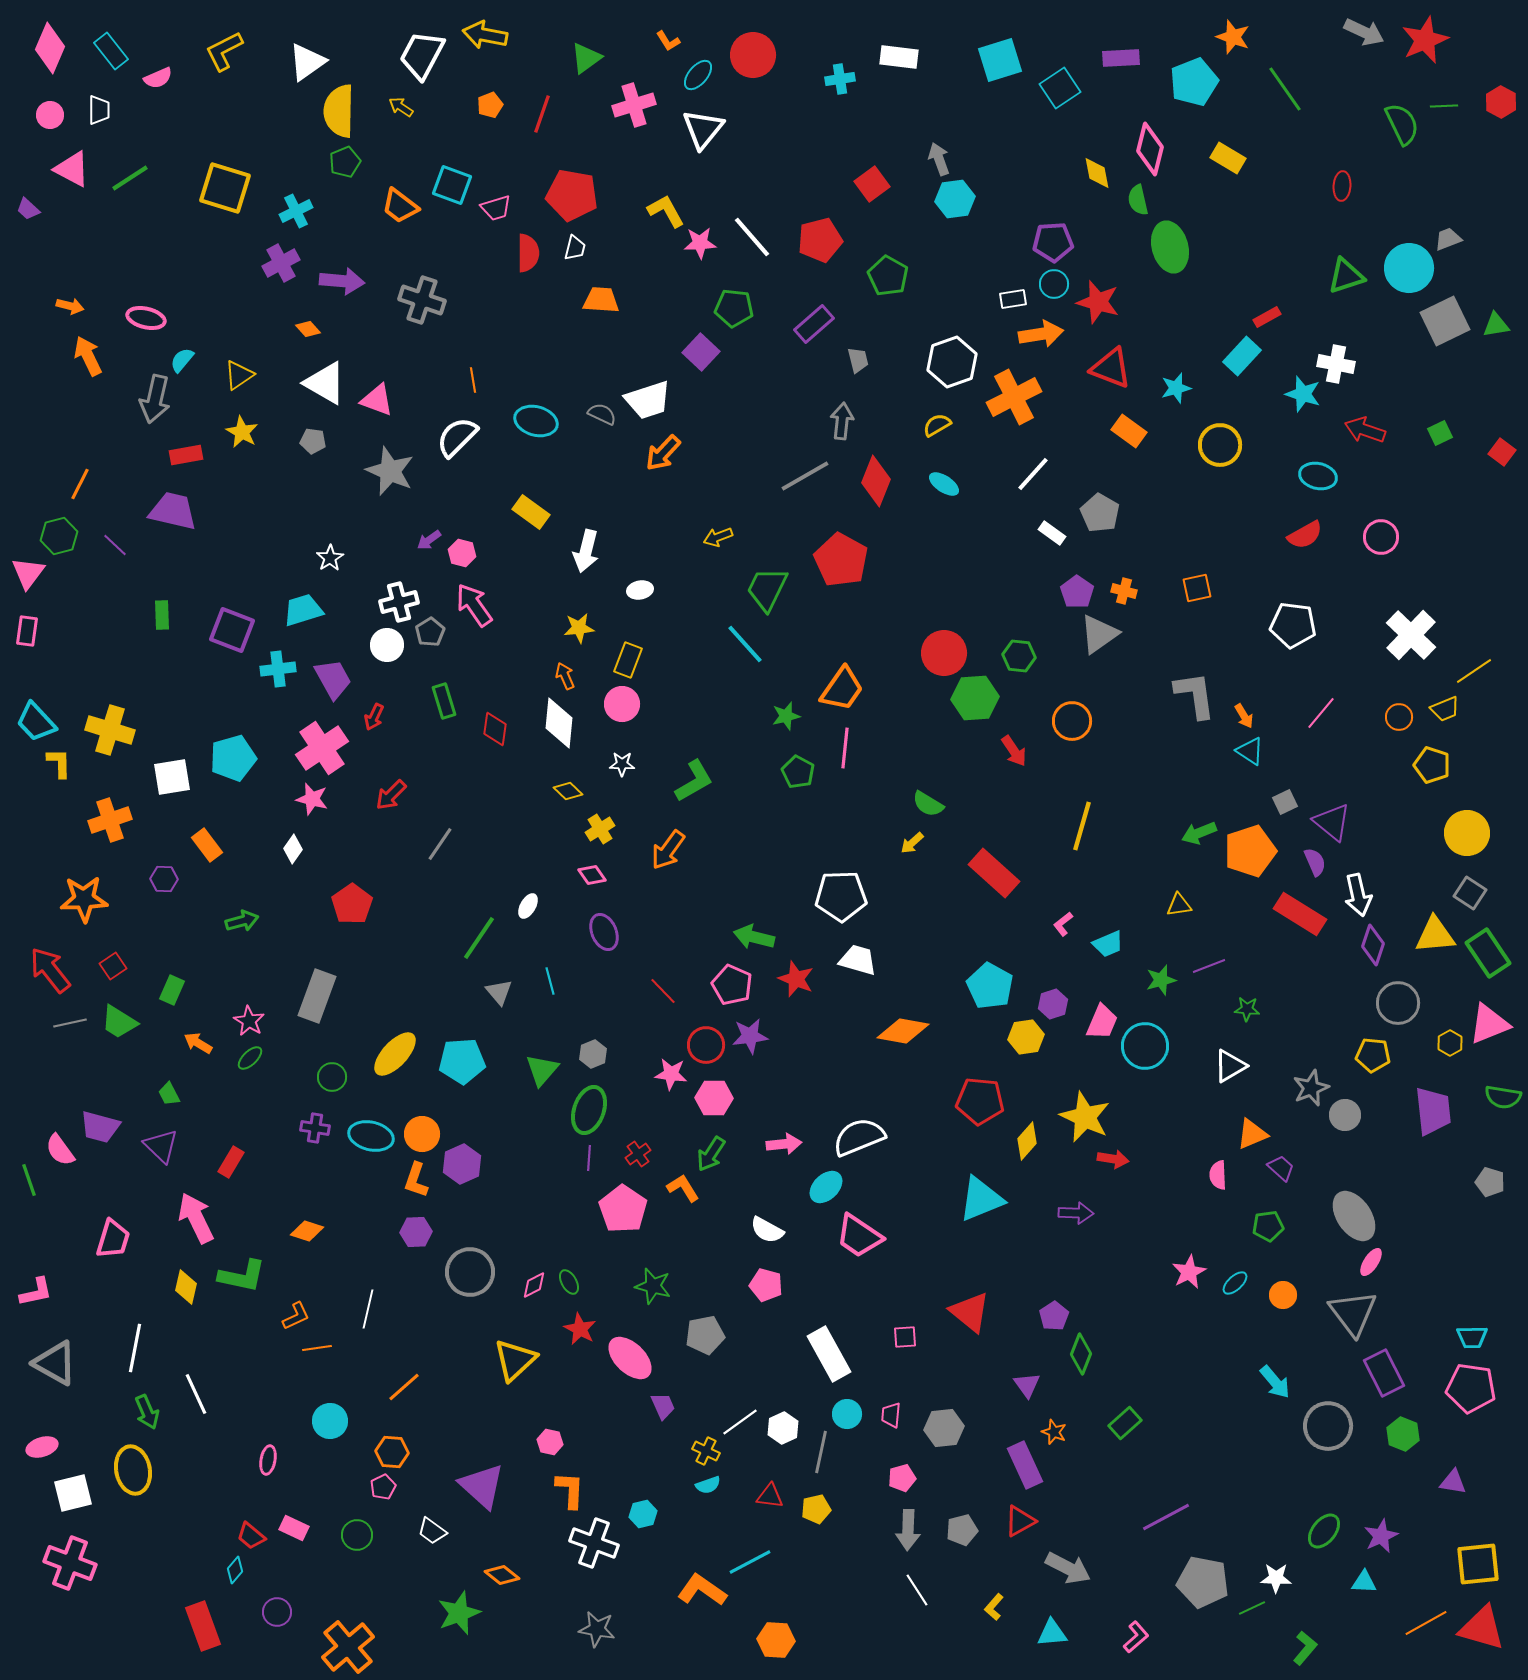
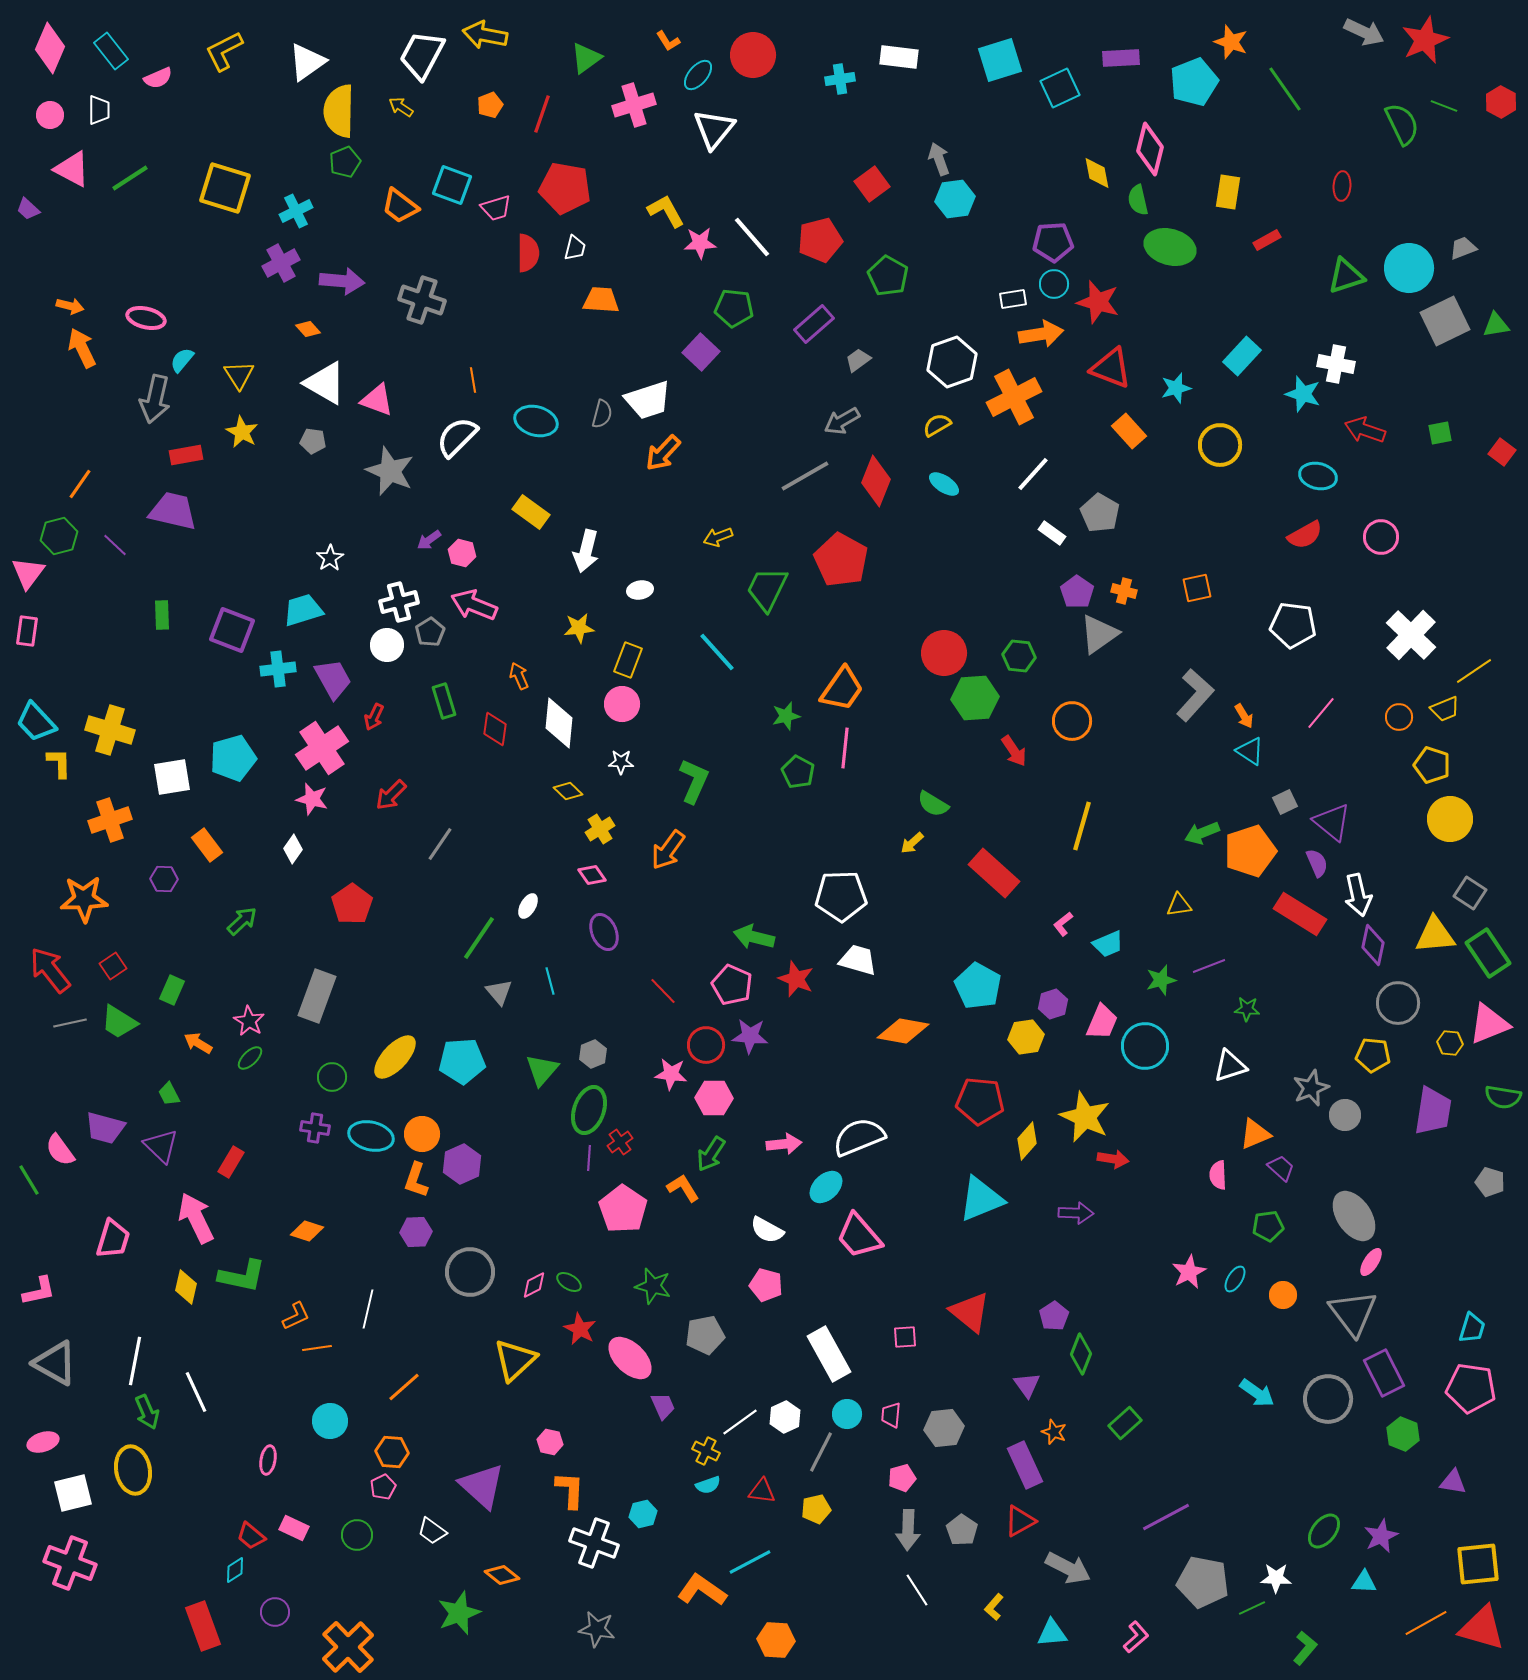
orange star at (1233, 37): moved 2 px left, 5 px down
cyan square at (1060, 88): rotated 9 degrees clockwise
green line at (1444, 106): rotated 24 degrees clockwise
white triangle at (703, 129): moved 11 px right
yellow rectangle at (1228, 158): moved 34 px down; rotated 68 degrees clockwise
red pentagon at (572, 195): moved 7 px left, 7 px up
gray trapezoid at (1448, 239): moved 15 px right, 9 px down
green ellipse at (1170, 247): rotated 60 degrees counterclockwise
red rectangle at (1267, 317): moved 77 px up
orange arrow at (88, 356): moved 6 px left, 8 px up
gray trapezoid at (858, 360): rotated 112 degrees counterclockwise
yellow triangle at (239, 375): rotated 28 degrees counterclockwise
gray semicircle at (602, 414): rotated 80 degrees clockwise
gray arrow at (842, 421): rotated 126 degrees counterclockwise
orange rectangle at (1129, 431): rotated 12 degrees clockwise
green square at (1440, 433): rotated 15 degrees clockwise
orange line at (80, 484): rotated 8 degrees clockwise
pink arrow at (474, 605): rotated 33 degrees counterclockwise
cyan line at (745, 644): moved 28 px left, 8 px down
orange arrow at (565, 676): moved 46 px left
gray L-shape at (1195, 695): rotated 50 degrees clockwise
white star at (622, 764): moved 1 px left, 2 px up
green L-shape at (694, 781): rotated 36 degrees counterclockwise
green semicircle at (928, 804): moved 5 px right
green arrow at (1199, 833): moved 3 px right
yellow circle at (1467, 833): moved 17 px left, 14 px up
purple semicircle at (1315, 862): moved 2 px right, 1 px down
green arrow at (242, 921): rotated 28 degrees counterclockwise
purple diamond at (1373, 945): rotated 6 degrees counterclockwise
cyan pentagon at (990, 986): moved 12 px left
purple star at (750, 1036): rotated 12 degrees clockwise
yellow hexagon at (1450, 1043): rotated 25 degrees counterclockwise
yellow ellipse at (395, 1054): moved 3 px down
white triangle at (1230, 1066): rotated 12 degrees clockwise
purple trapezoid at (1433, 1111): rotated 15 degrees clockwise
purple trapezoid at (100, 1127): moved 5 px right, 1 px down
orange triangle at (1252, 1134): moved 3 px right
red cross at (638, 1154): moved 18 px left, 12 px up
green line at (29, 1180): rotated 12 degrees counterclockwise
pink trapezoid at (859, 1236): rotated 15 degrees clockwise
green ellipse at (569, 1282): rotated 30 degrees counterclockwise
cyan ellipse at (1235, 1283): moved 4 px up; rotated 16 degrees counterclockwise
pink L-shape at (36, 1292): moved 3 px right, 1 px up
cyan trapezoid at (1472, 1337): moved 9 px up; rotated 72 degrees counterclockwise
white line at (135, 1348): moved 13 px down
cyan arrow at (1275, 1382): moved 18 px left, 11 px down; rotated 15 degrees counterclockwise
white line at (196, 1394): moved 2 px up
gray circle at (1328, 1426): moved 27 px up
white hexagon at (783, 1428): moved 2 px right, 11 px up
pink ellipse at (42, 1447): moved 1 px right, 5 px up
gray line at (821, 1452): rotated 15 degrees clockwise
red triangle at (770, 1496): moved 8 px left, 5 px up
gray pentagon at (962, 1530): rotated 24 degrees counterclockwise
cyan diamond at (235, 1570): rotated 16 degrees clockwise
purple circle at (277, 1612): moved 2 px left
orange cross at (348, 1647): rotated 4 degrees counterclockwise
